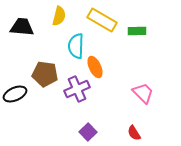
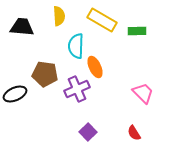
yellow semicircle: rotated 18 degrees counterclockwise
